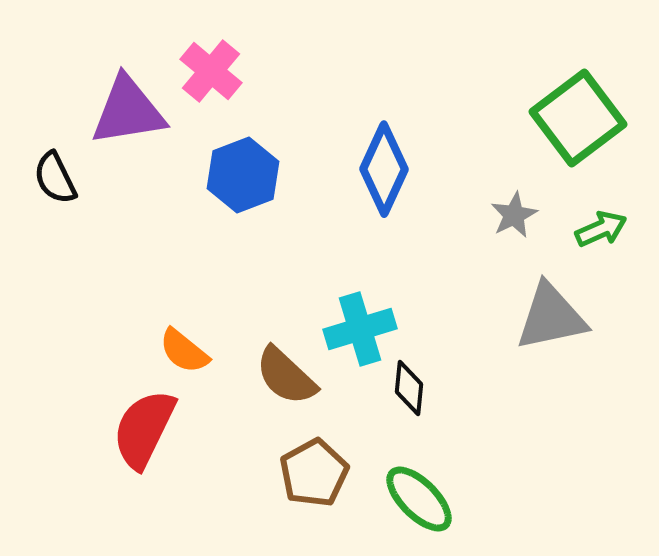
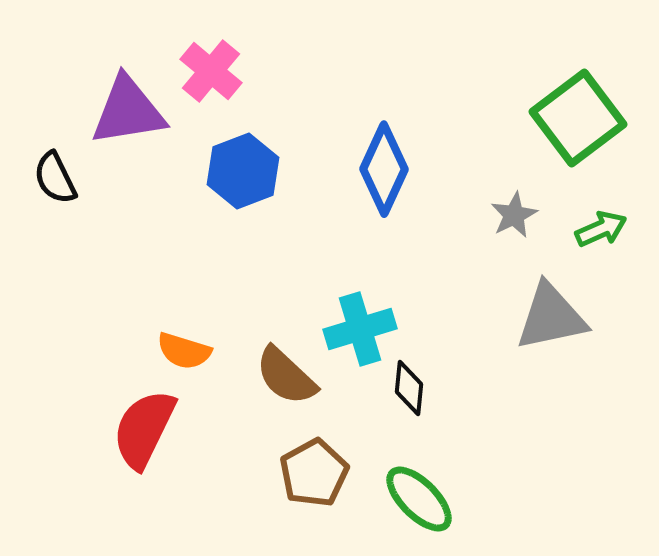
blue hexagon: moved 4 px up
orange semicircle: rotated 22 degrees counterclockwise
